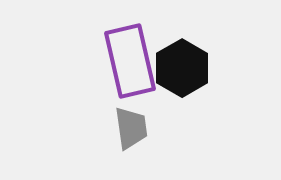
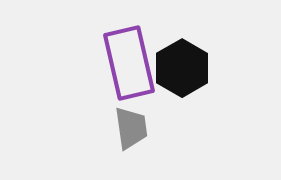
purple rectangle: moved 1 px left, 2 px down
